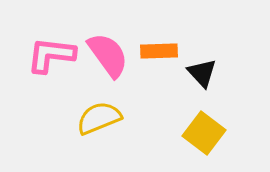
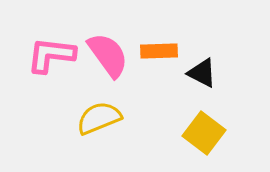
black triangle: rotated 20 degrees counterclockwise
